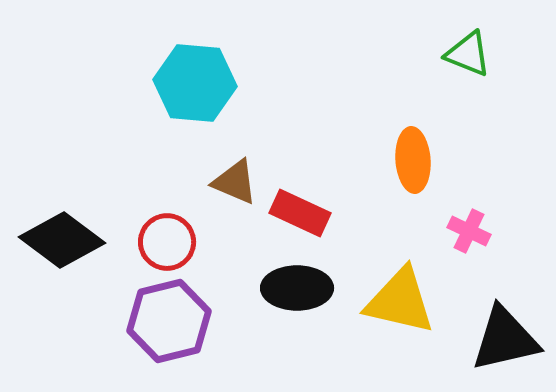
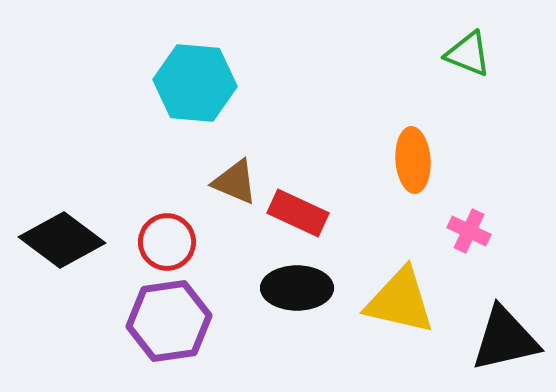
red rectangle: moved 2 px left
purple hexagon: rotated 6 degrees clockwise
